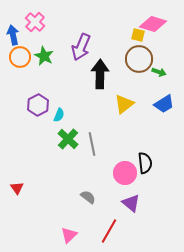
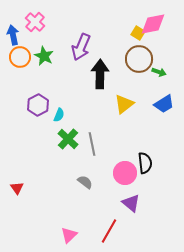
pink diamond: rotated 28 degrees counterclockwise
yellow square: moved 2 px up; rotated 16 degrees clockwise
gray semicircle: moved 3 px left, 15 px up
